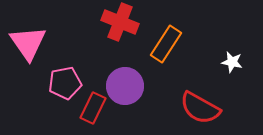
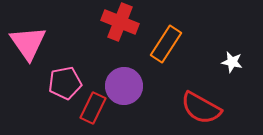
purple circle: moved 1 px left
red semicircle: moved 1 px right
